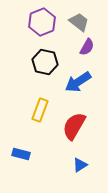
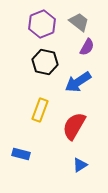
purple hexagon: moved 2 px down
